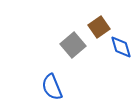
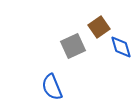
gray square: moved 1 px down; rotated 15 degrees clockwise
